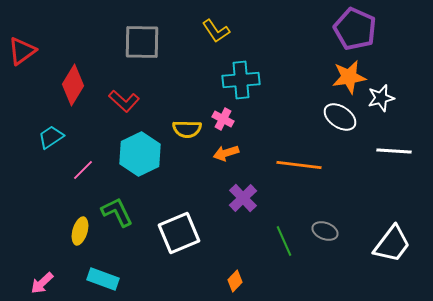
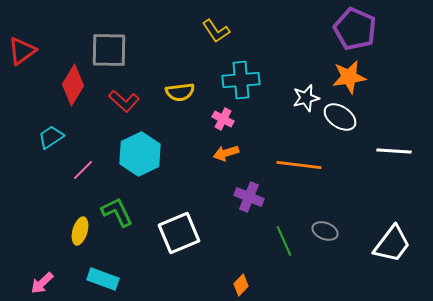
gray square: moved 33 px left, 8 px down
white star: moved 75 px left
yellow semicircle: moved 7 px left, 37 px up; rotated 8 degrees counterclockwise
purple cross: moved 6 px right, 1 px up; rotated 24 degrees counterclockwise
orange diamond: moved 6 px right, 4 px down
